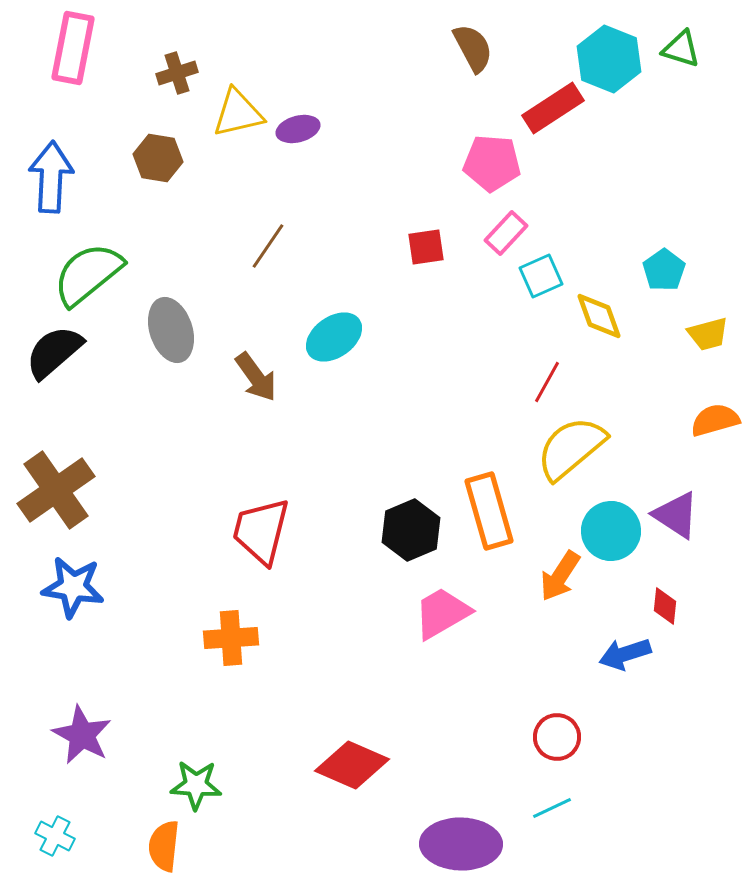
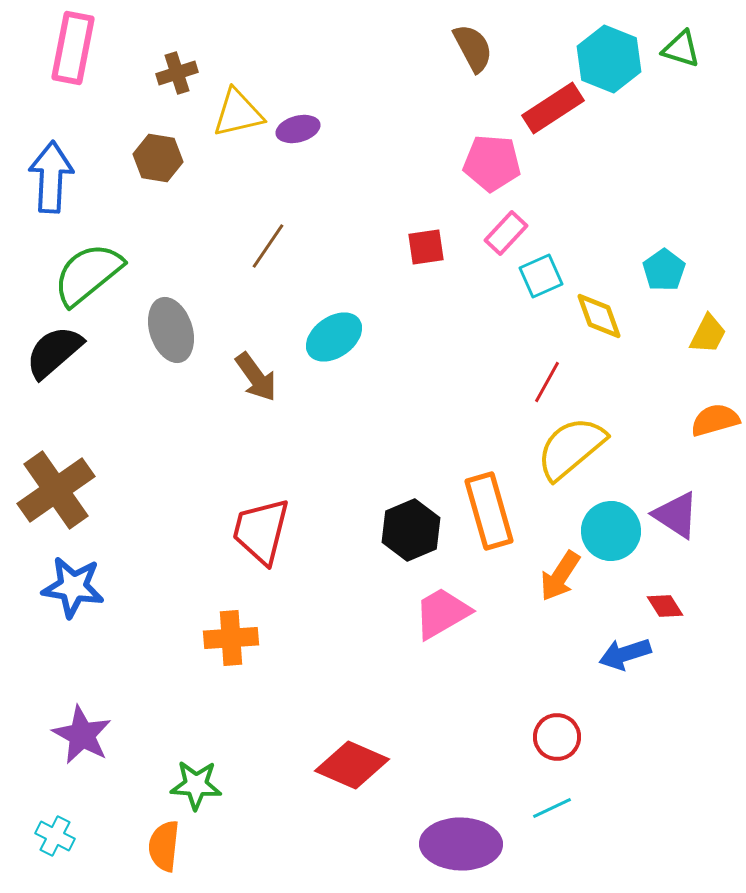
yellow trapezoid at (708, 334): rotated 48 degrees counterclockwise
red diamond at (665, 606): rotated 39 degrees counterclockwise
